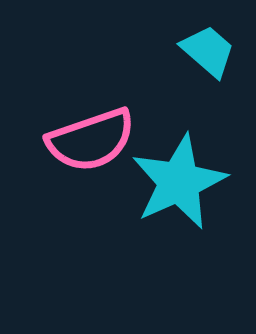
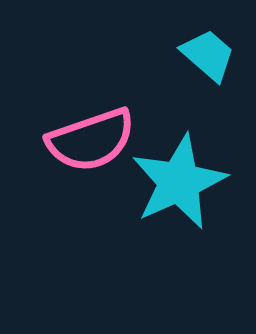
cyan trapezoid: moved 4 px down
